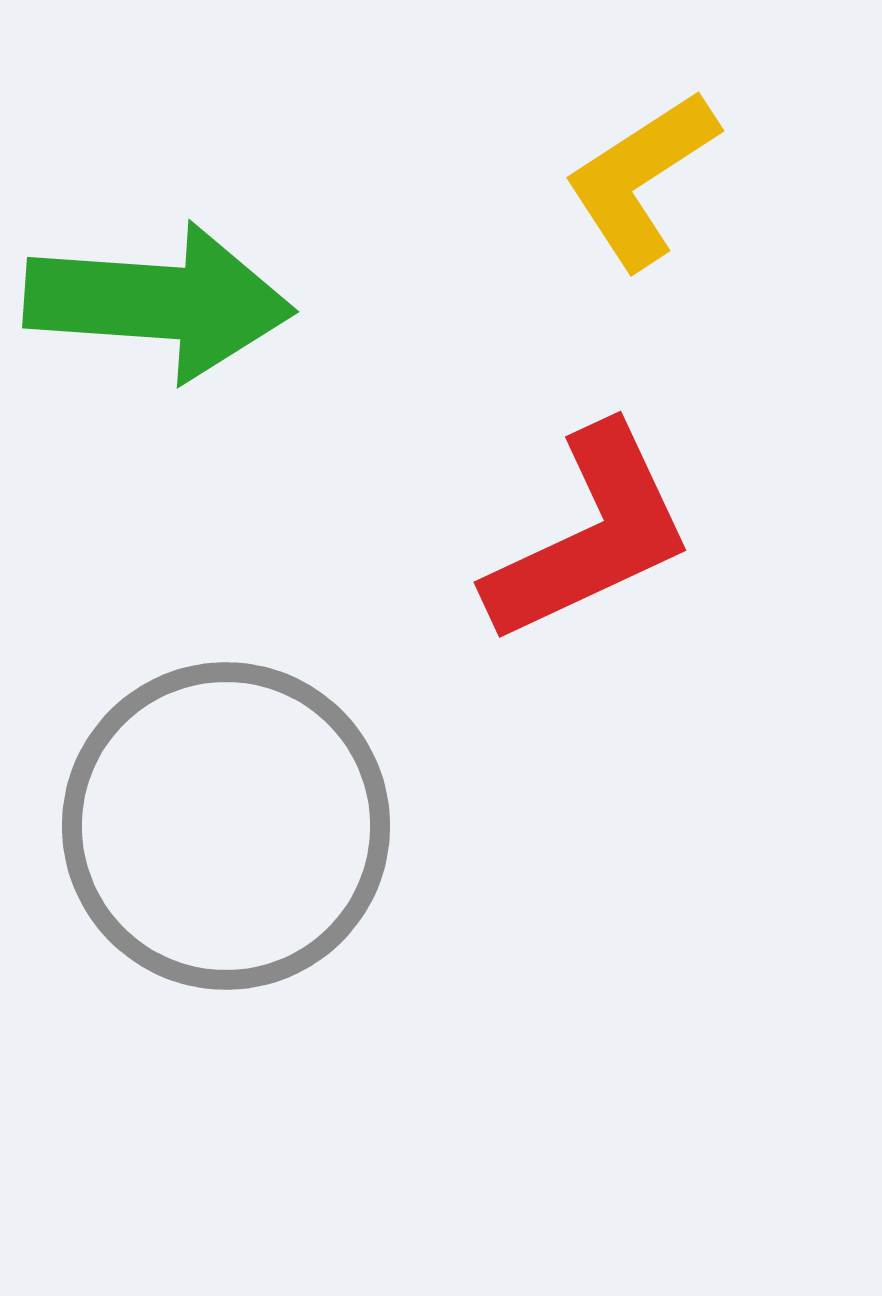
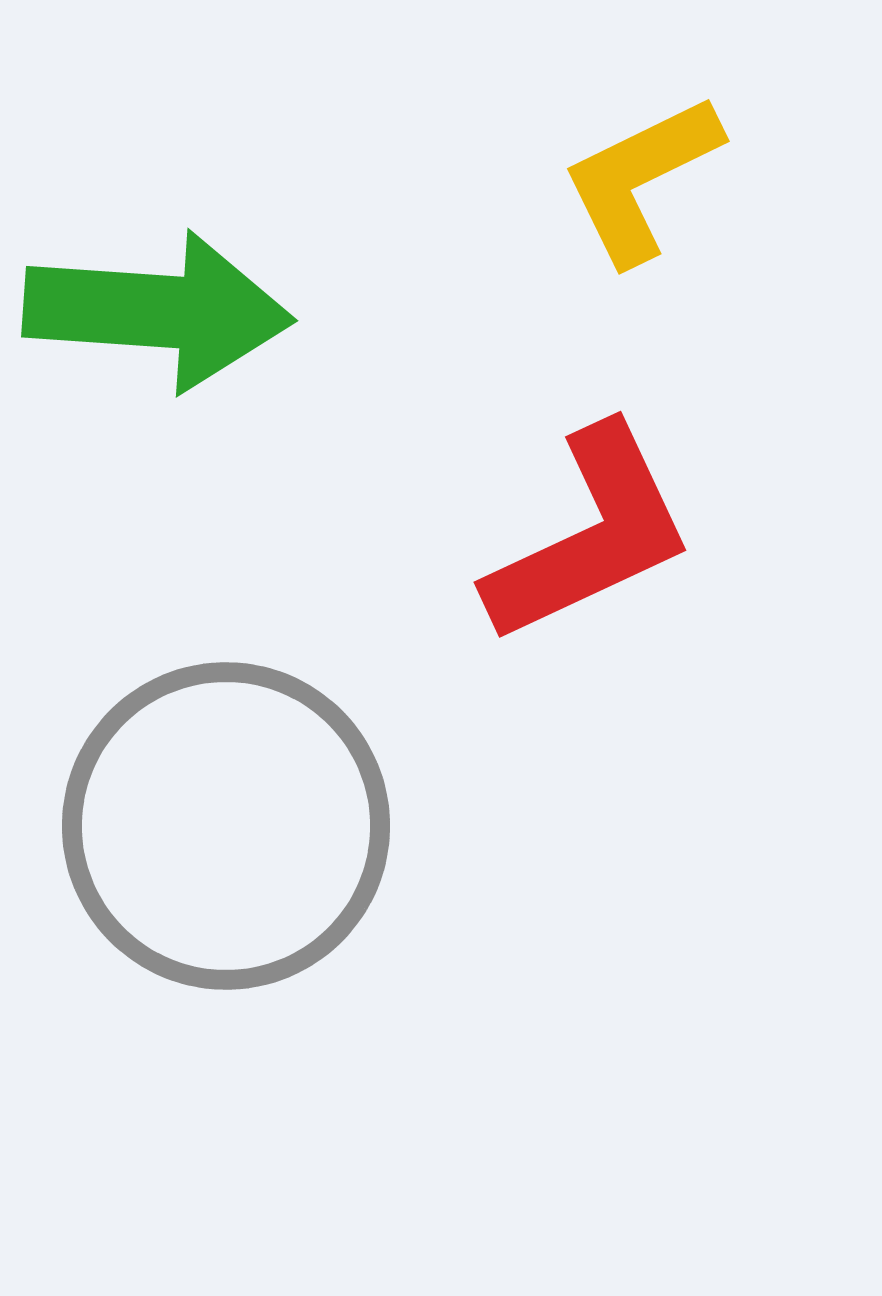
yellow L-shape: rotated 7 degrees clockwise
green arrow: moved 1 px left, 9 px down
